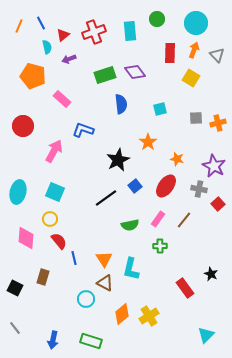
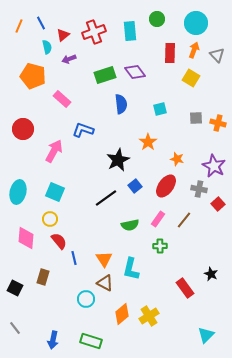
orange cross at (218, 123): rotated 28 degrees clockwise
red circle at (23, 126): moved 3 px down
